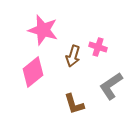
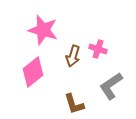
pink cross: moved 2 px down
